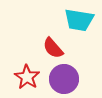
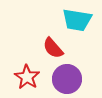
cyan trapezoid: moved 2 px left
purple circle: moved 3 px right
